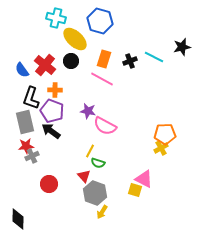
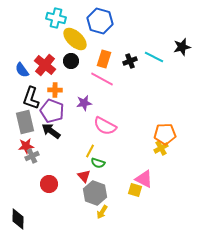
purple star: moved 4 px left, 8 px up; rotated 21 degrees counterclockwise
